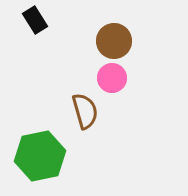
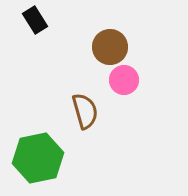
brown circle: moved 4 px left, 6 px down
pink circle: moved 12 px right, 2 px down
green hexagon: moved 2 px left, 2 px down
